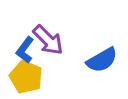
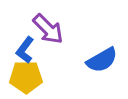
purple arrow: moved 11 px up
yellow pentagon: rotated 24 degrees counterclockwise
